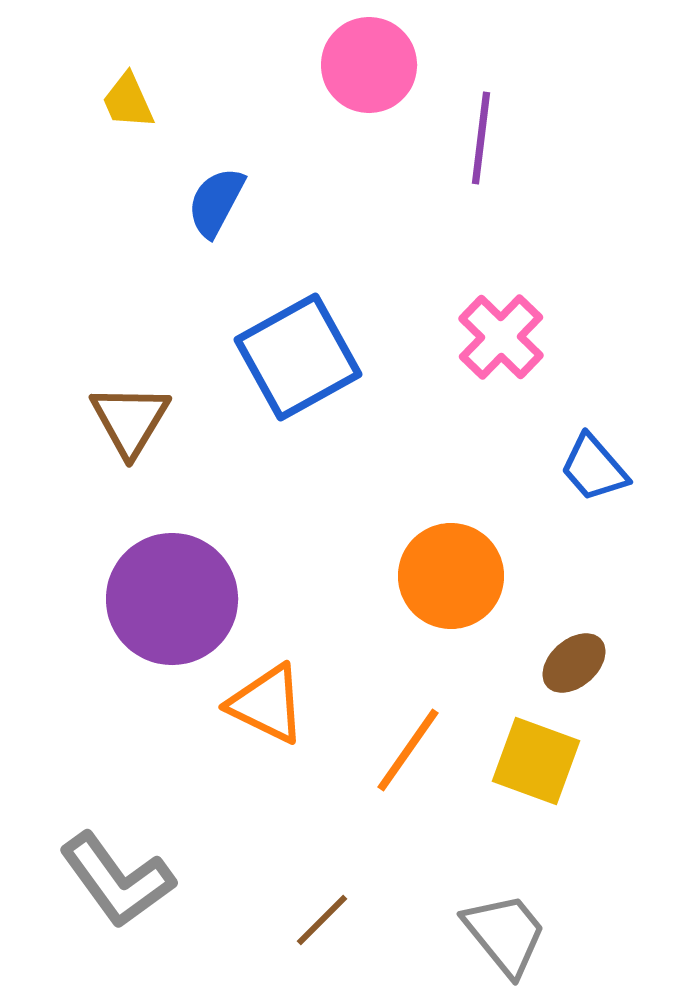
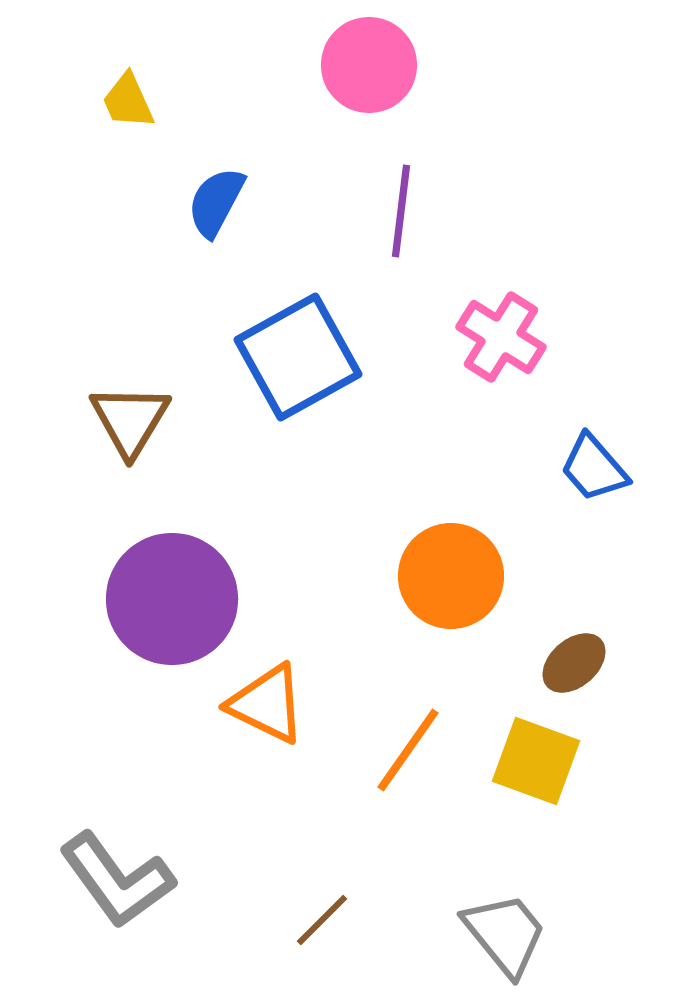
purple line: moved 80 px left, 73 px down
pink cross: rotated 12 degrees counterclockwise
